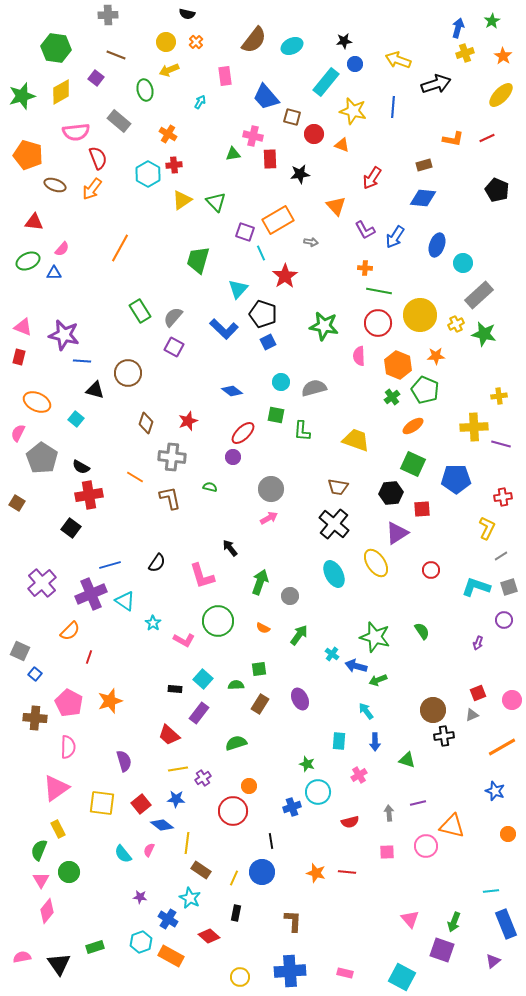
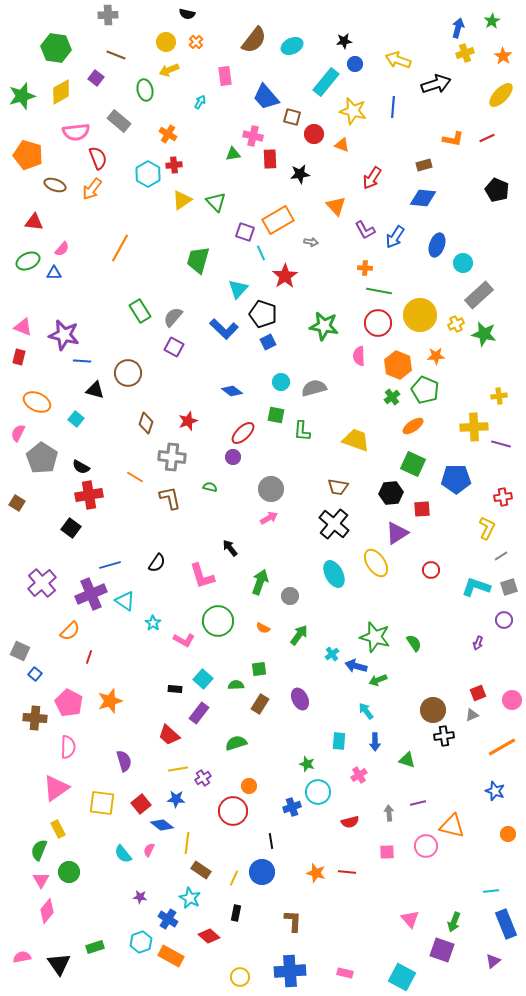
green semicircle at (422, 631): moved 8 px left, 12 px down
cyan cross at (332, 654): rotated 16 degrees clockwise
